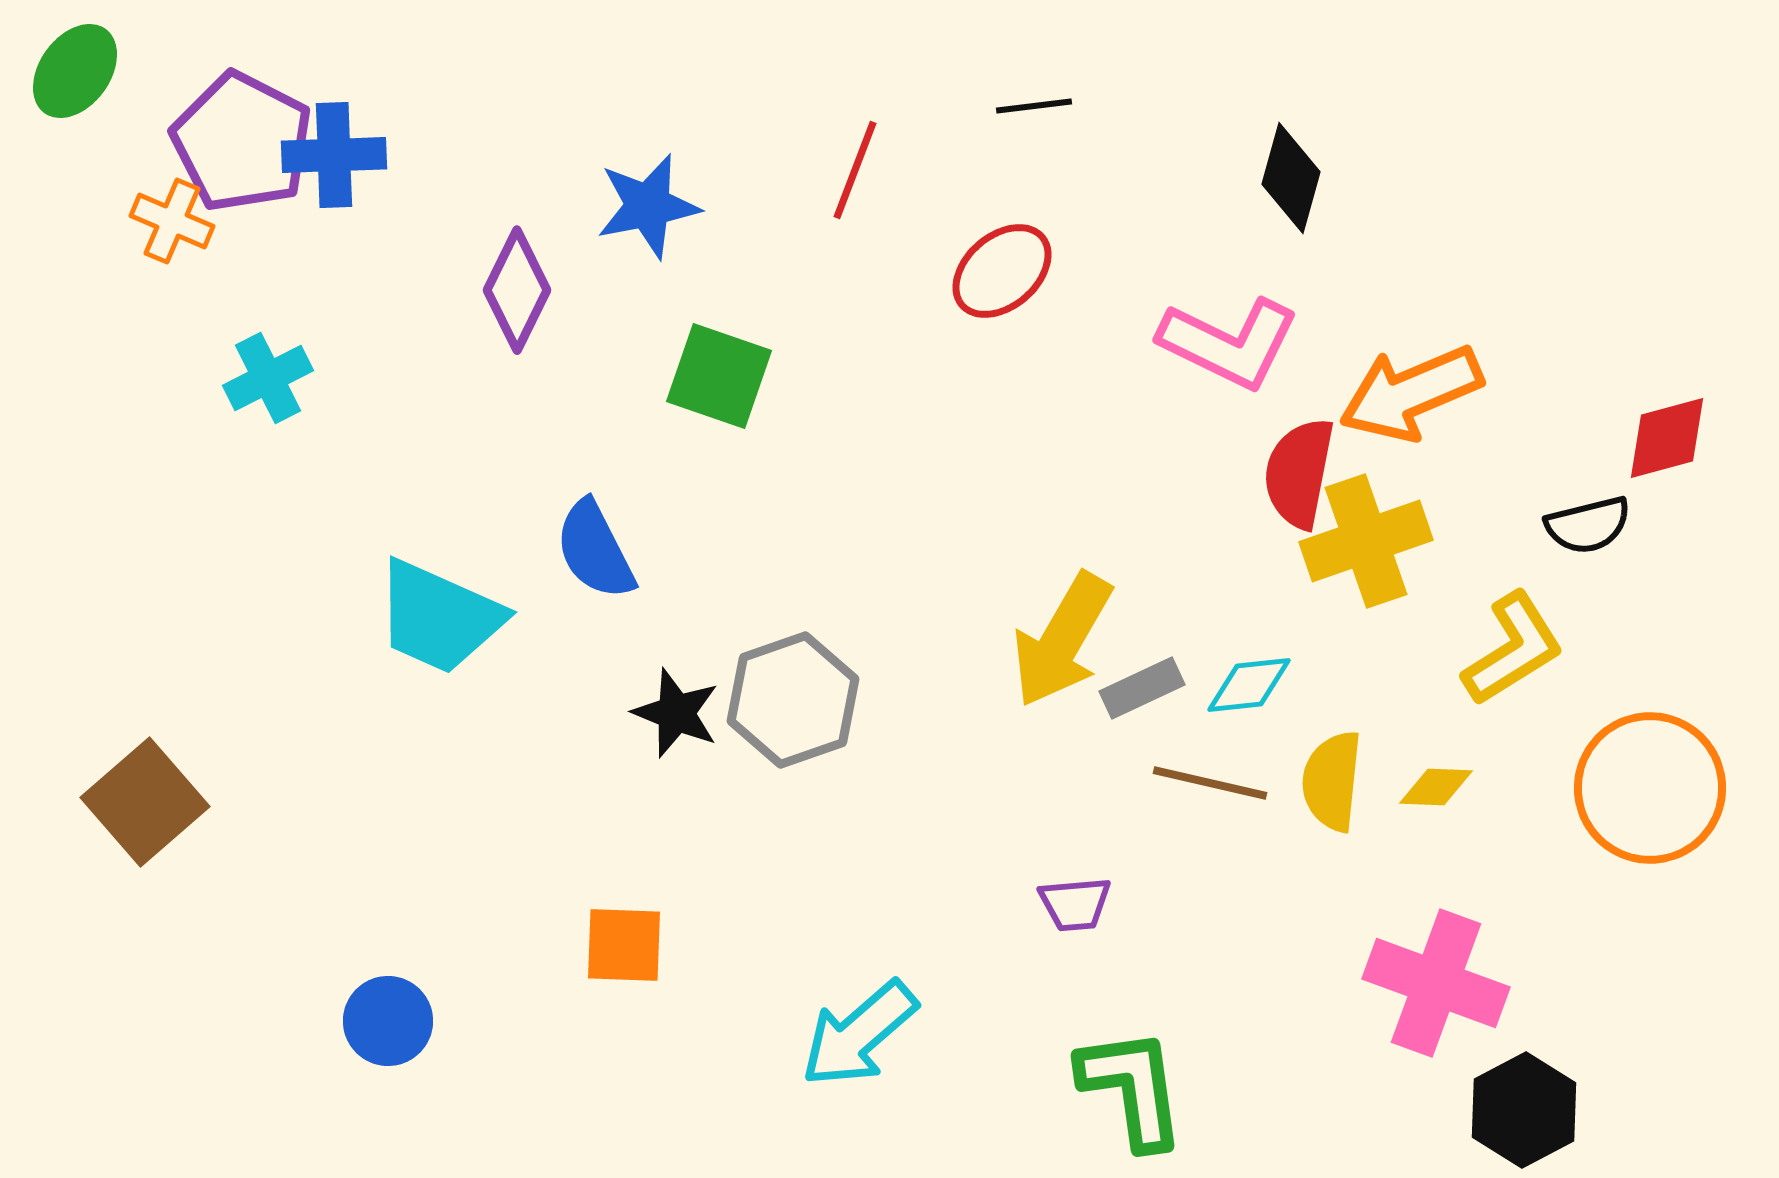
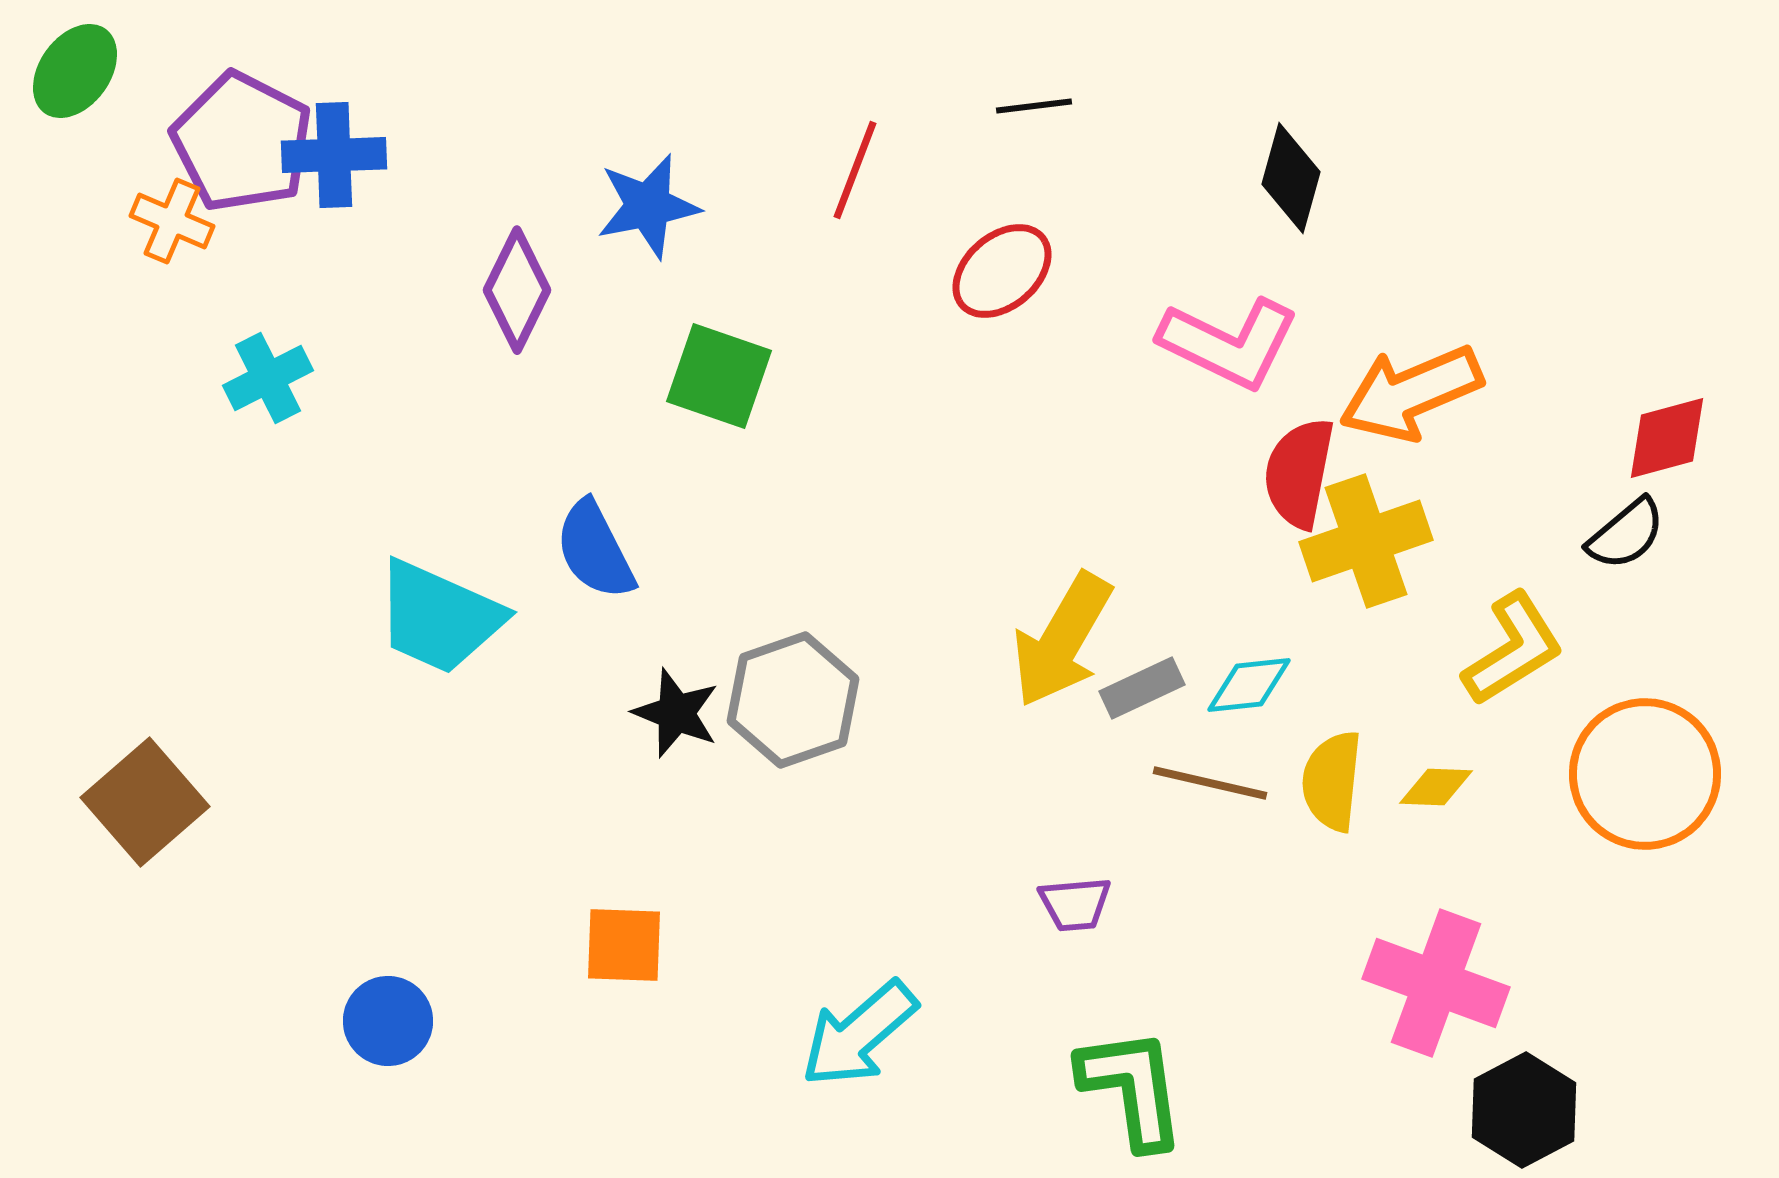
black semicircle: moved 38 px right, 9 px down; rotated 26 degrees counterclockwise
orange circle: moved 5 px left, 14 px up
